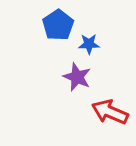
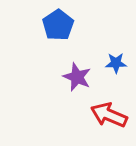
blue star: moved 27 px right, 19 px down
red arrow: moved 1 px left, 3 px down
